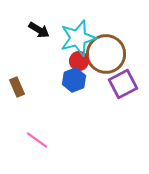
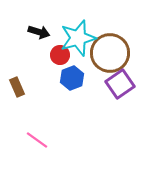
black arrow: moved 2 px down; rotated 15 degrees counterclockwise
brown circle: moved 4 px right, 1 px up
red circle: moved 19 px left, 6 px up
blue hexagon: moved 2 px left, 2 px up
purple square: moved 3 px left; rotated 8 degrees counterclockwise
